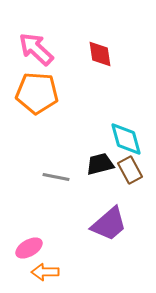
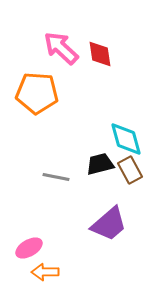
pink arrow: moved 25 px right, 1 px up
